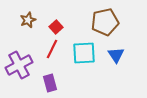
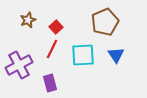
brown pentagon: rotated 12 degrees counterclockwise
cyan square: moved 1 px left, 2 px down
